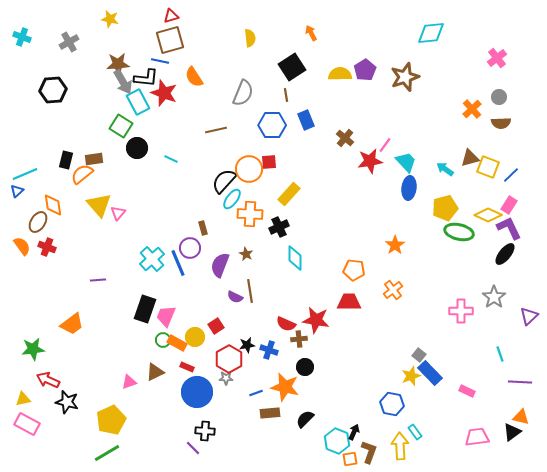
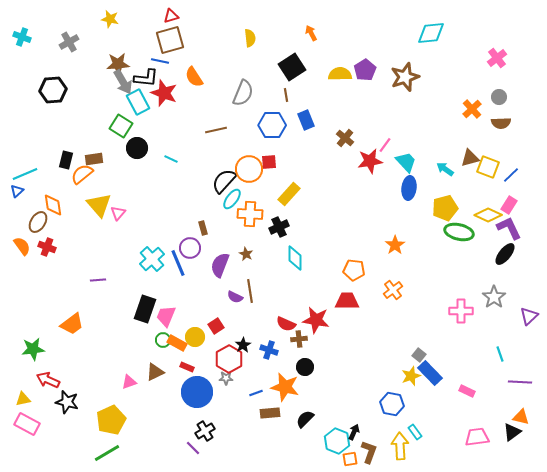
red trapezoid at (349, 302): moved 2 px left, 1 px up
black star at (247, 345): moved 4 px left; rotated 21 degrees counterclockwise
black cross at (205, 431): rotated 36 degrees counterclockwise
